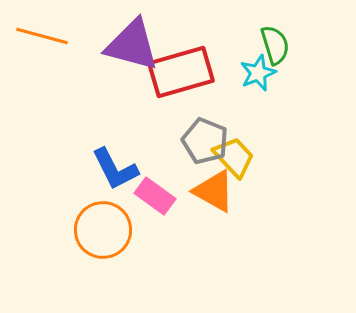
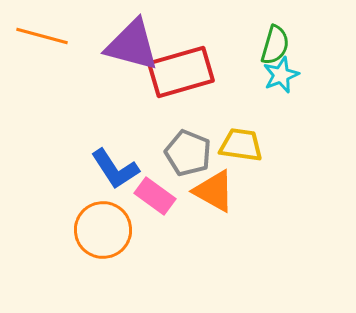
green semicircle: rotated 33 degrees clockwise
cyan star: moved 23 px right, 2 px down
gray pentagon: moved 17 px left, 12 px down
yellow trapezoid: moved 7 px right, 12 px up; rotated 39 degrees counterclockwise
blue L-shape: rotated 6 degrees counterclockwise
